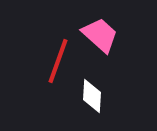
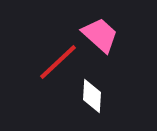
red line: moved 1 px down; rotated 27 degrees clockwise
